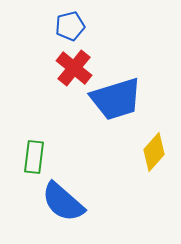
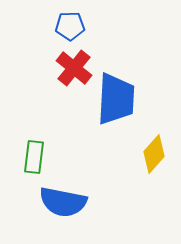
blue pentagon: rotated 12 degrees clockwise
blue trapezoid: rotated 70 degrees counterclockwise
yellow diamond: moved 2 px down
blue semicircle: rotated 30 degrees counterclockwise
